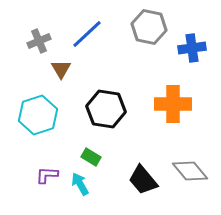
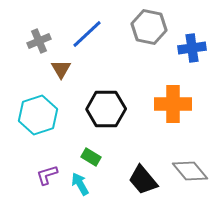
black hexagon: rotated 9 degrees counterclockwise
purple L-shape: rotated 20 degrees counterclockwise
